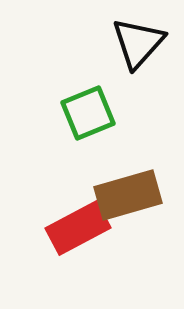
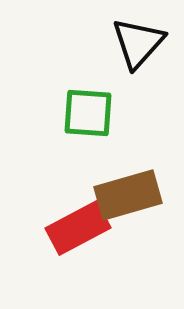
green square: rotated 26 degrees clockwise
